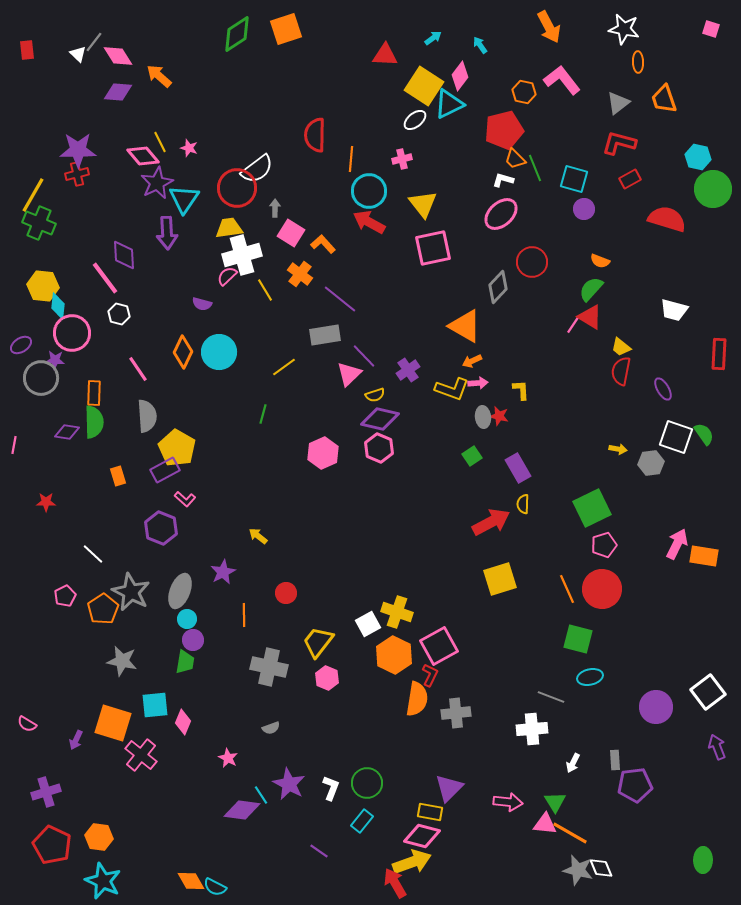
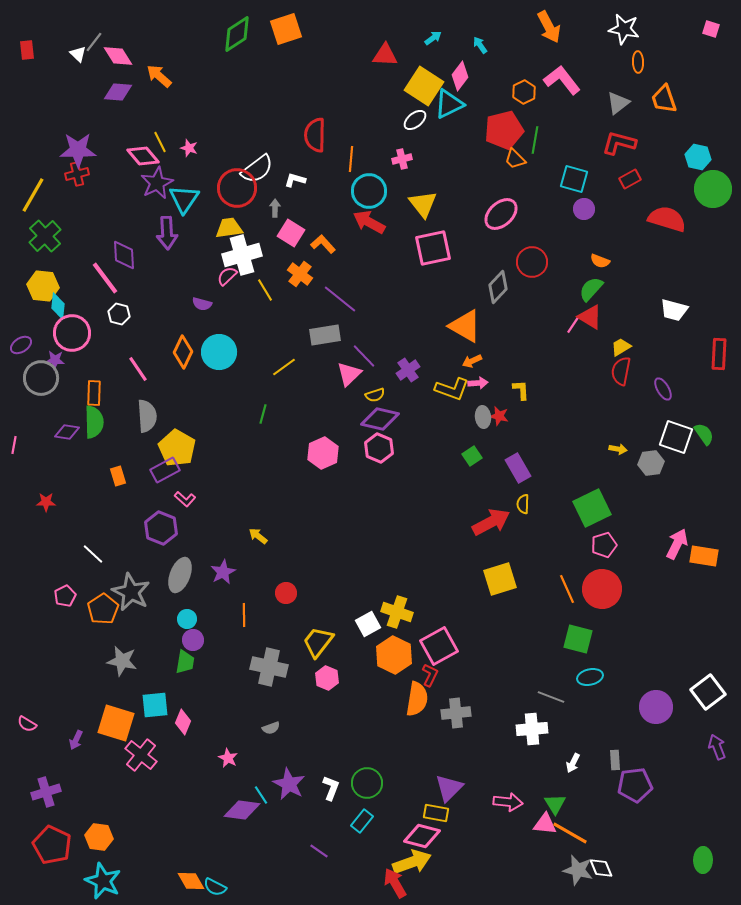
orange hexagon at (524, 92): rotated 20 degrees clockwise
green line at (535, 168): moved 28 px up; rotated 32 degrees clockwise
white L-shape at (503, 180): moved 208 px left
green cross at (39, 223): moved 6 px right, 13 px down; rotated 24 degrees clockwise
yellow trapezoid at (621, 347): rotated 110 degrees clockwise
gray ellipse at (180, 591): moved 16 px up
orange square at (113, 723): moved 3 px right
green triangle at (555, 802): moved 2 px down
yellow rectangle at (430, 812): moved 6 px right, 1 px down
